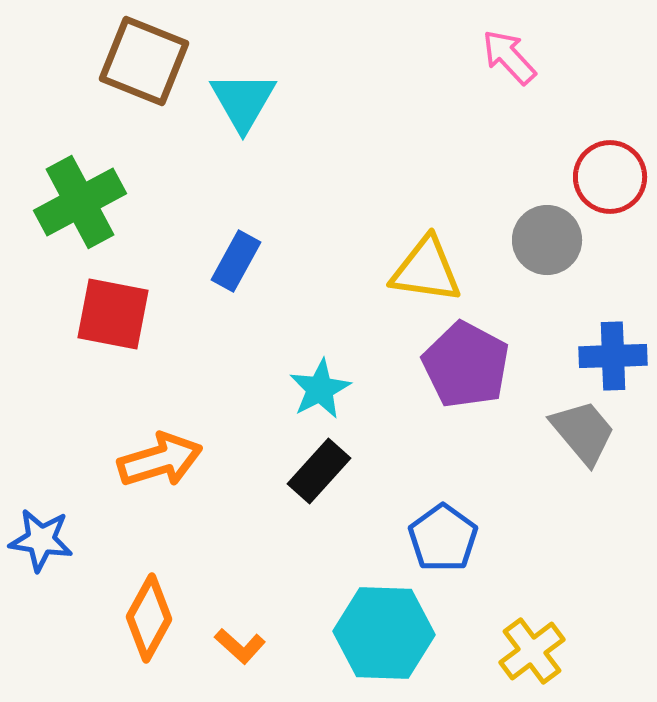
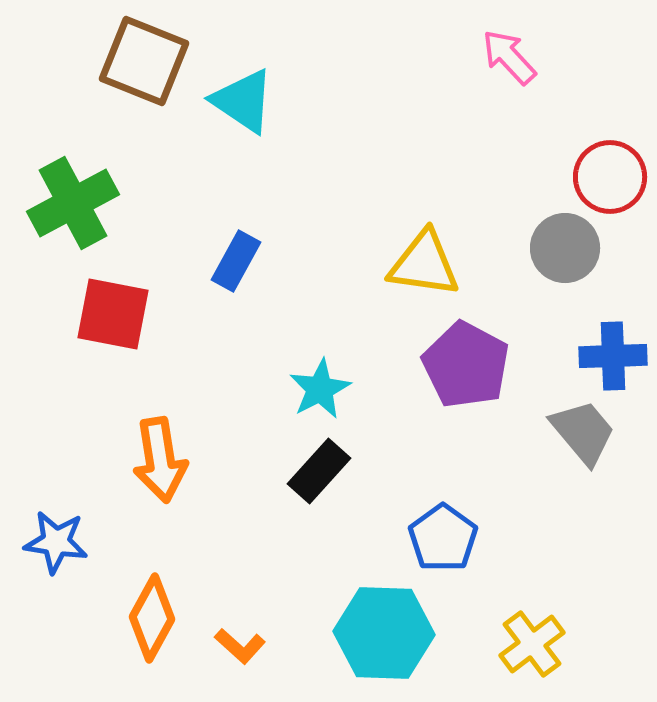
cyan triangle: rotated 26 degrees counterclockwise
green cross: moved 7 px left, 1 px down
gray circle: moved 18 px right, 8 px down
yellow triangle: moved 2 px left, 6 px up
orange arrow: rotated 98 degrees clockwise
blue star: moved 15 px right, 2 px down
orange diamond: moved 3 px right
yellow cross: moved 7 px up
